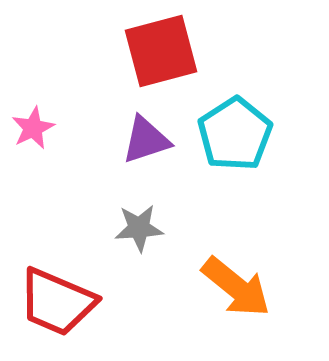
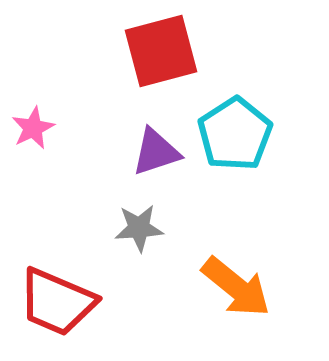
purple triangle: moved 10 px right, 12 px down
